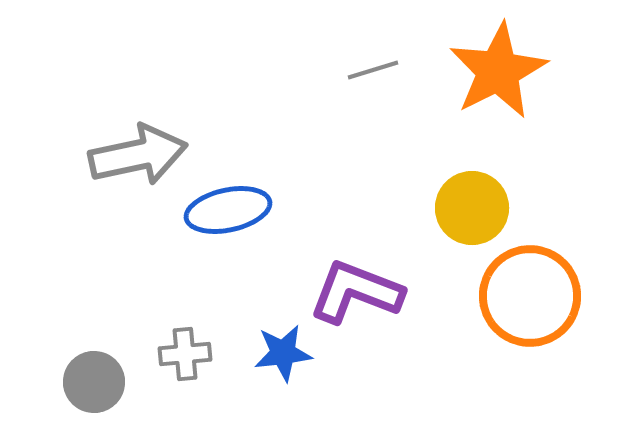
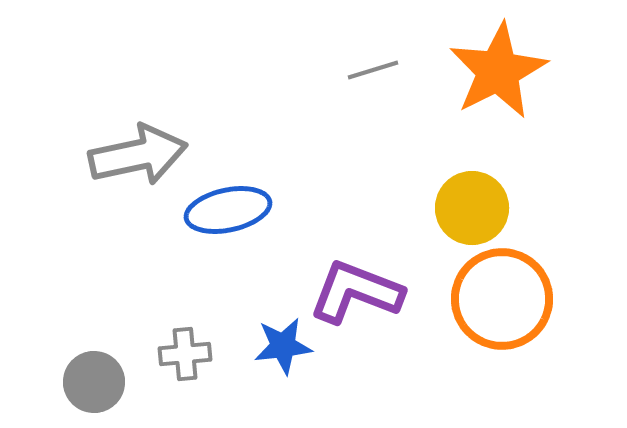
orange circle: moved 28 px left, 3 px down
blue star: moved 7 px up
